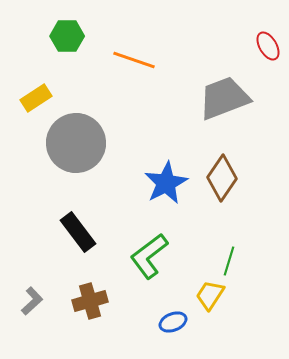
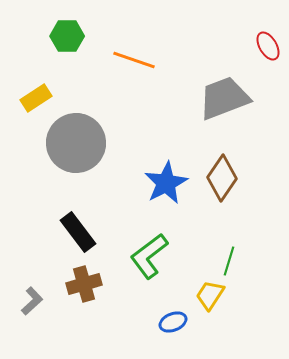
brown cross: moved 6 px left, 17 px up
